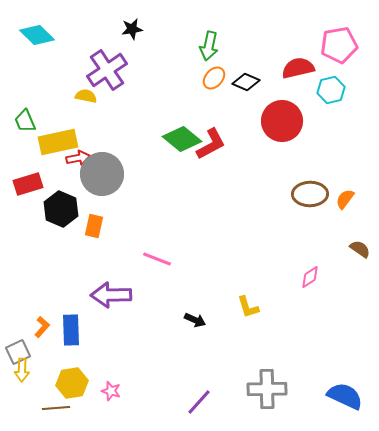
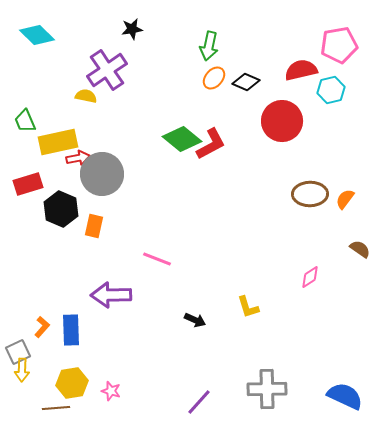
red semicircle: moved 3 px right, 2 px down
